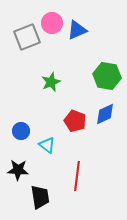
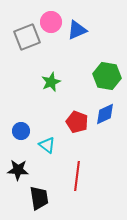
pink circle: moved 1 px left, 1 px up
red pentagon: moved 2 px right, 1 px down
black trapezoid: moved 1 px left, 1 px down
